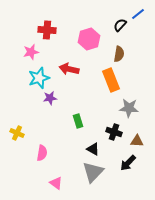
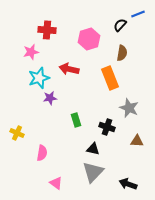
blue line: rotated 16 degrees clockwise
brown semicircle: moved 3 px right, 1 px up
orange rectangle: moved 1 px left, 2 px up
gray star: rotated 18 degrees clockwise
green rectangle: moved 2 px left, 1 px up
black cross: moved 7 px left, 5 px up
black triangle: rotated 16 degrees counterclockwise
black arrow: moved 21 px down; rotated 66 degrees clockwise
